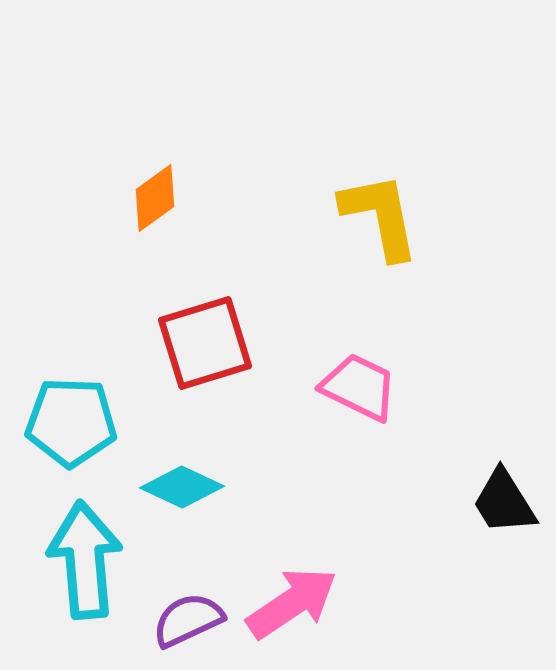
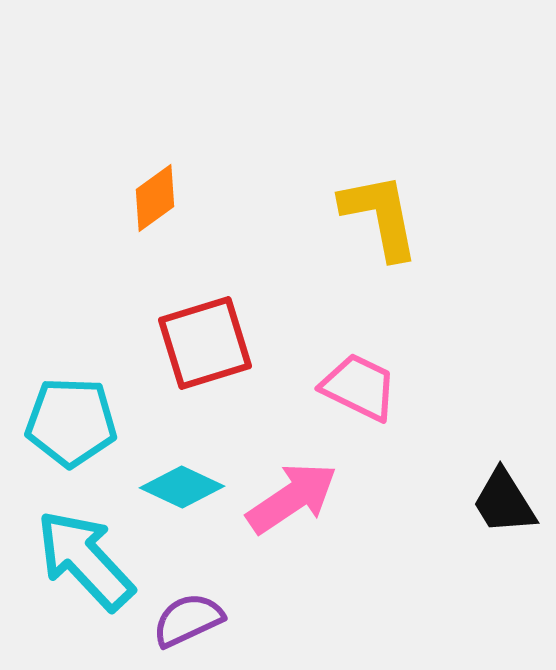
cyan arrow: rotated 38 degrees counterclockwise
pink arrow: moved 105 px up
